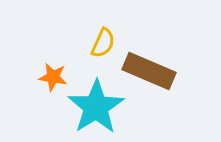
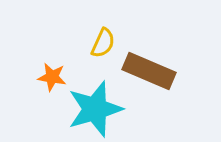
orange star: moved 1 px left
cyan star: moved 1 px left, 2 px down; rotated 16 degrees clockwise
